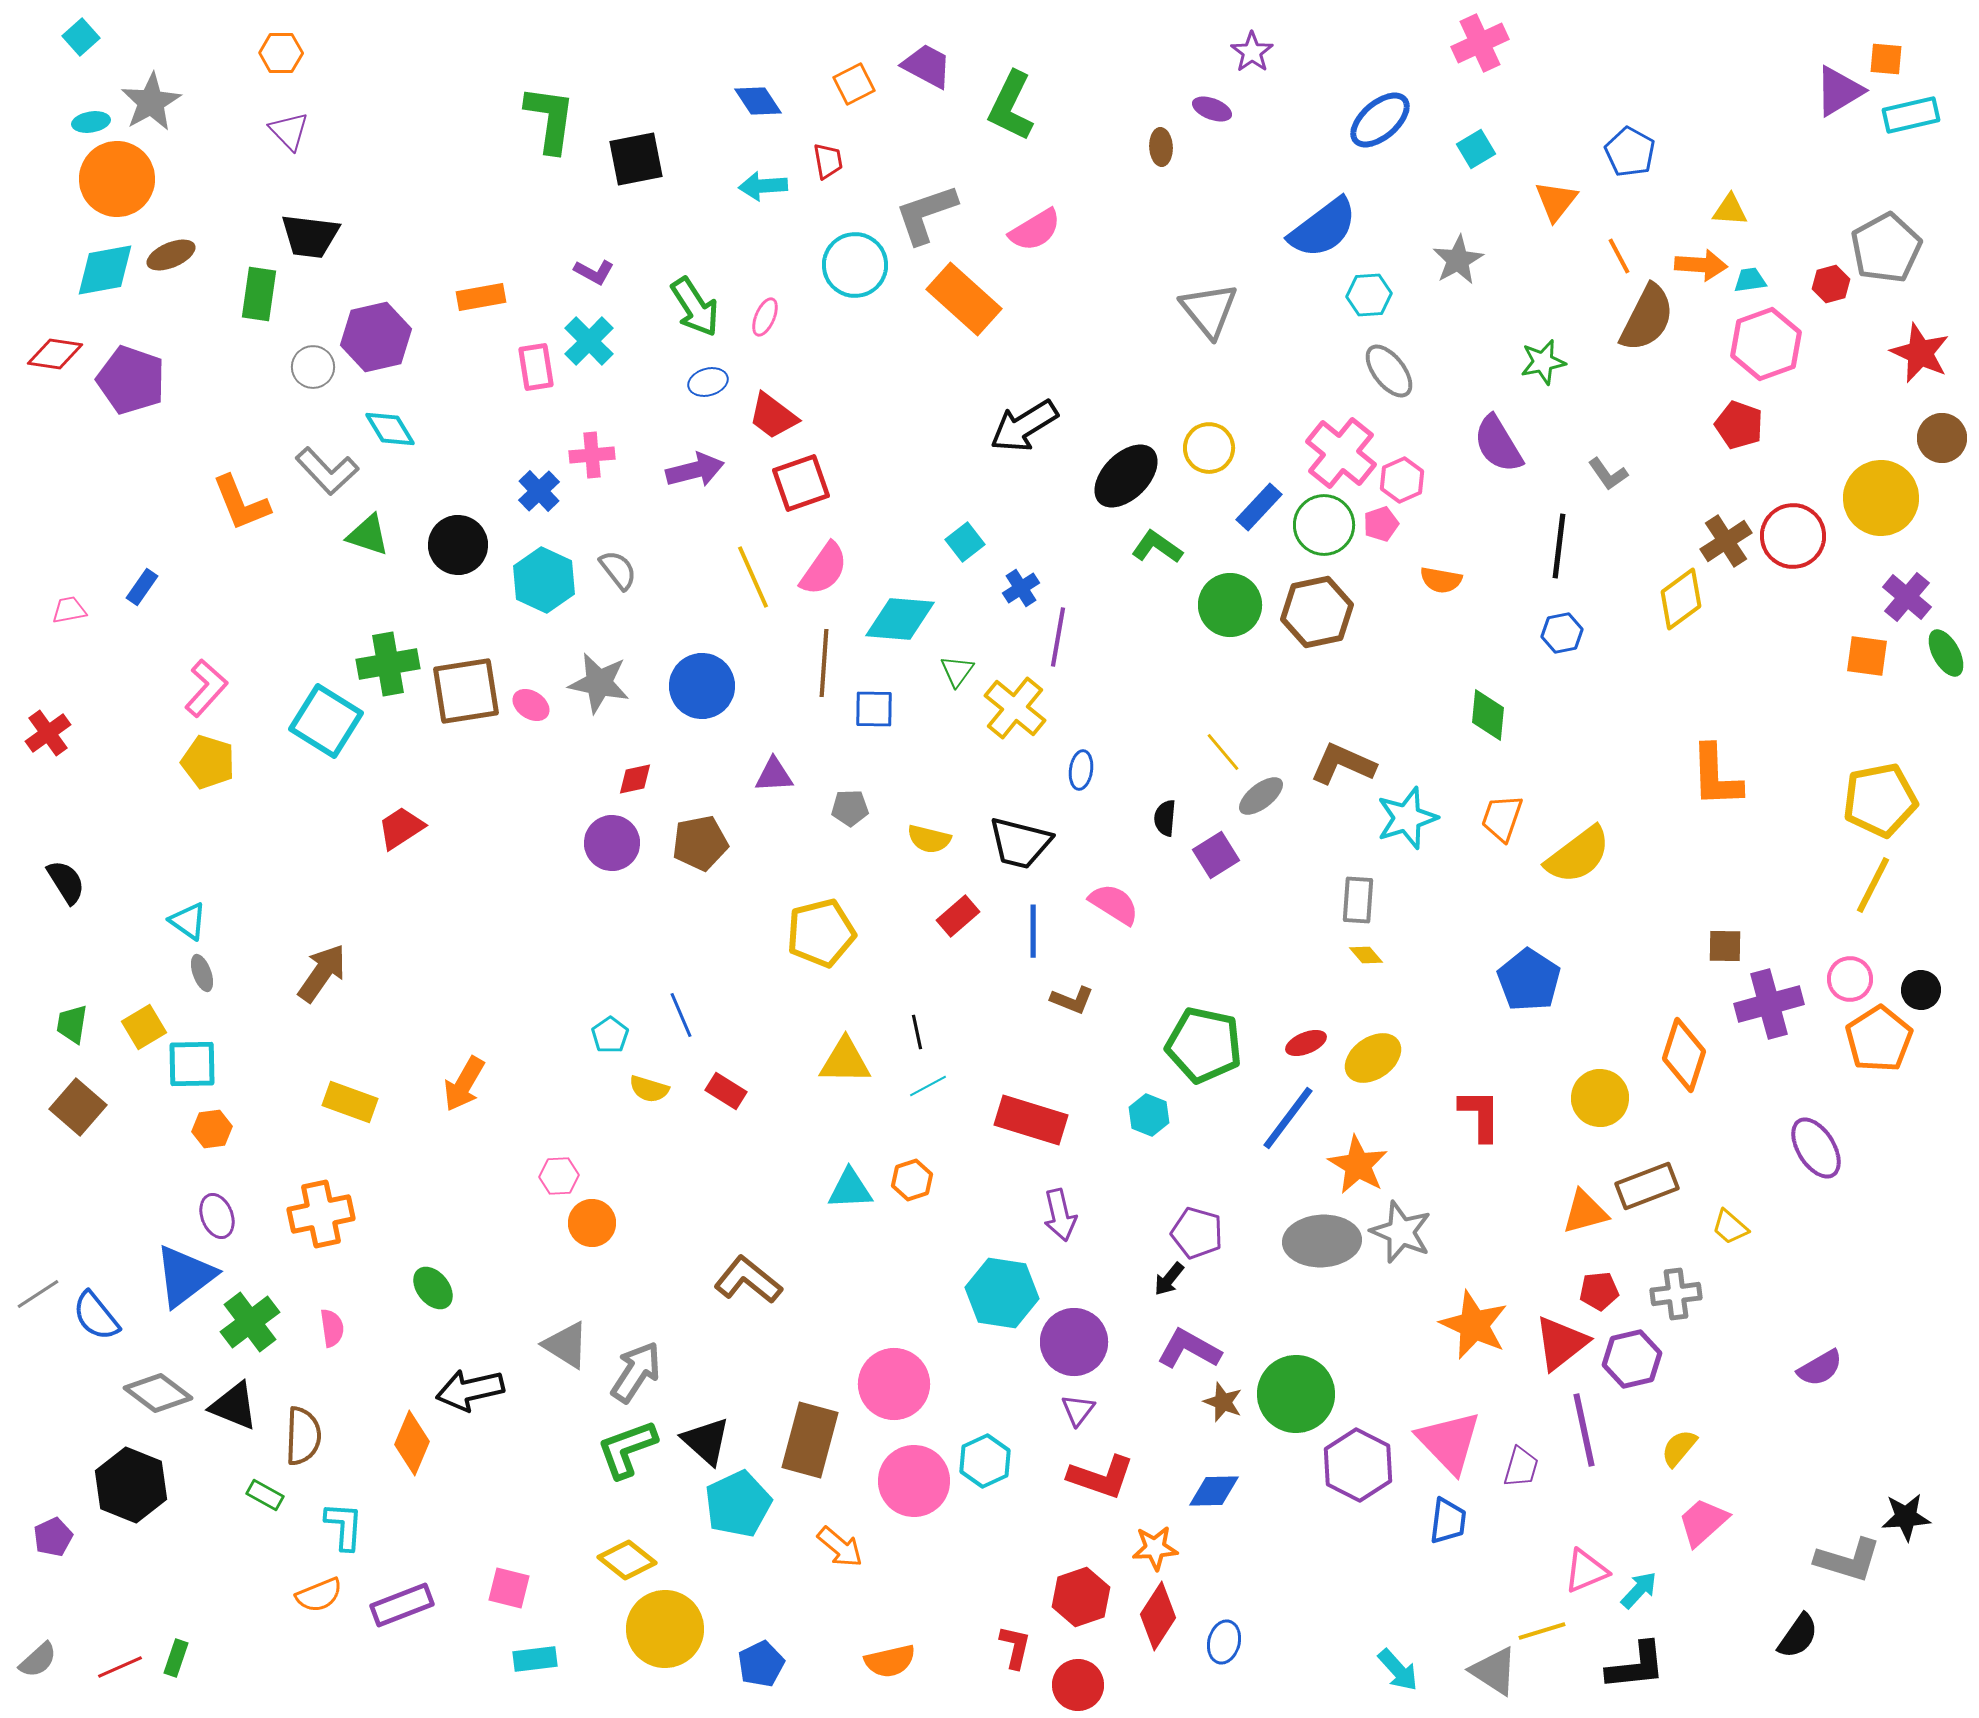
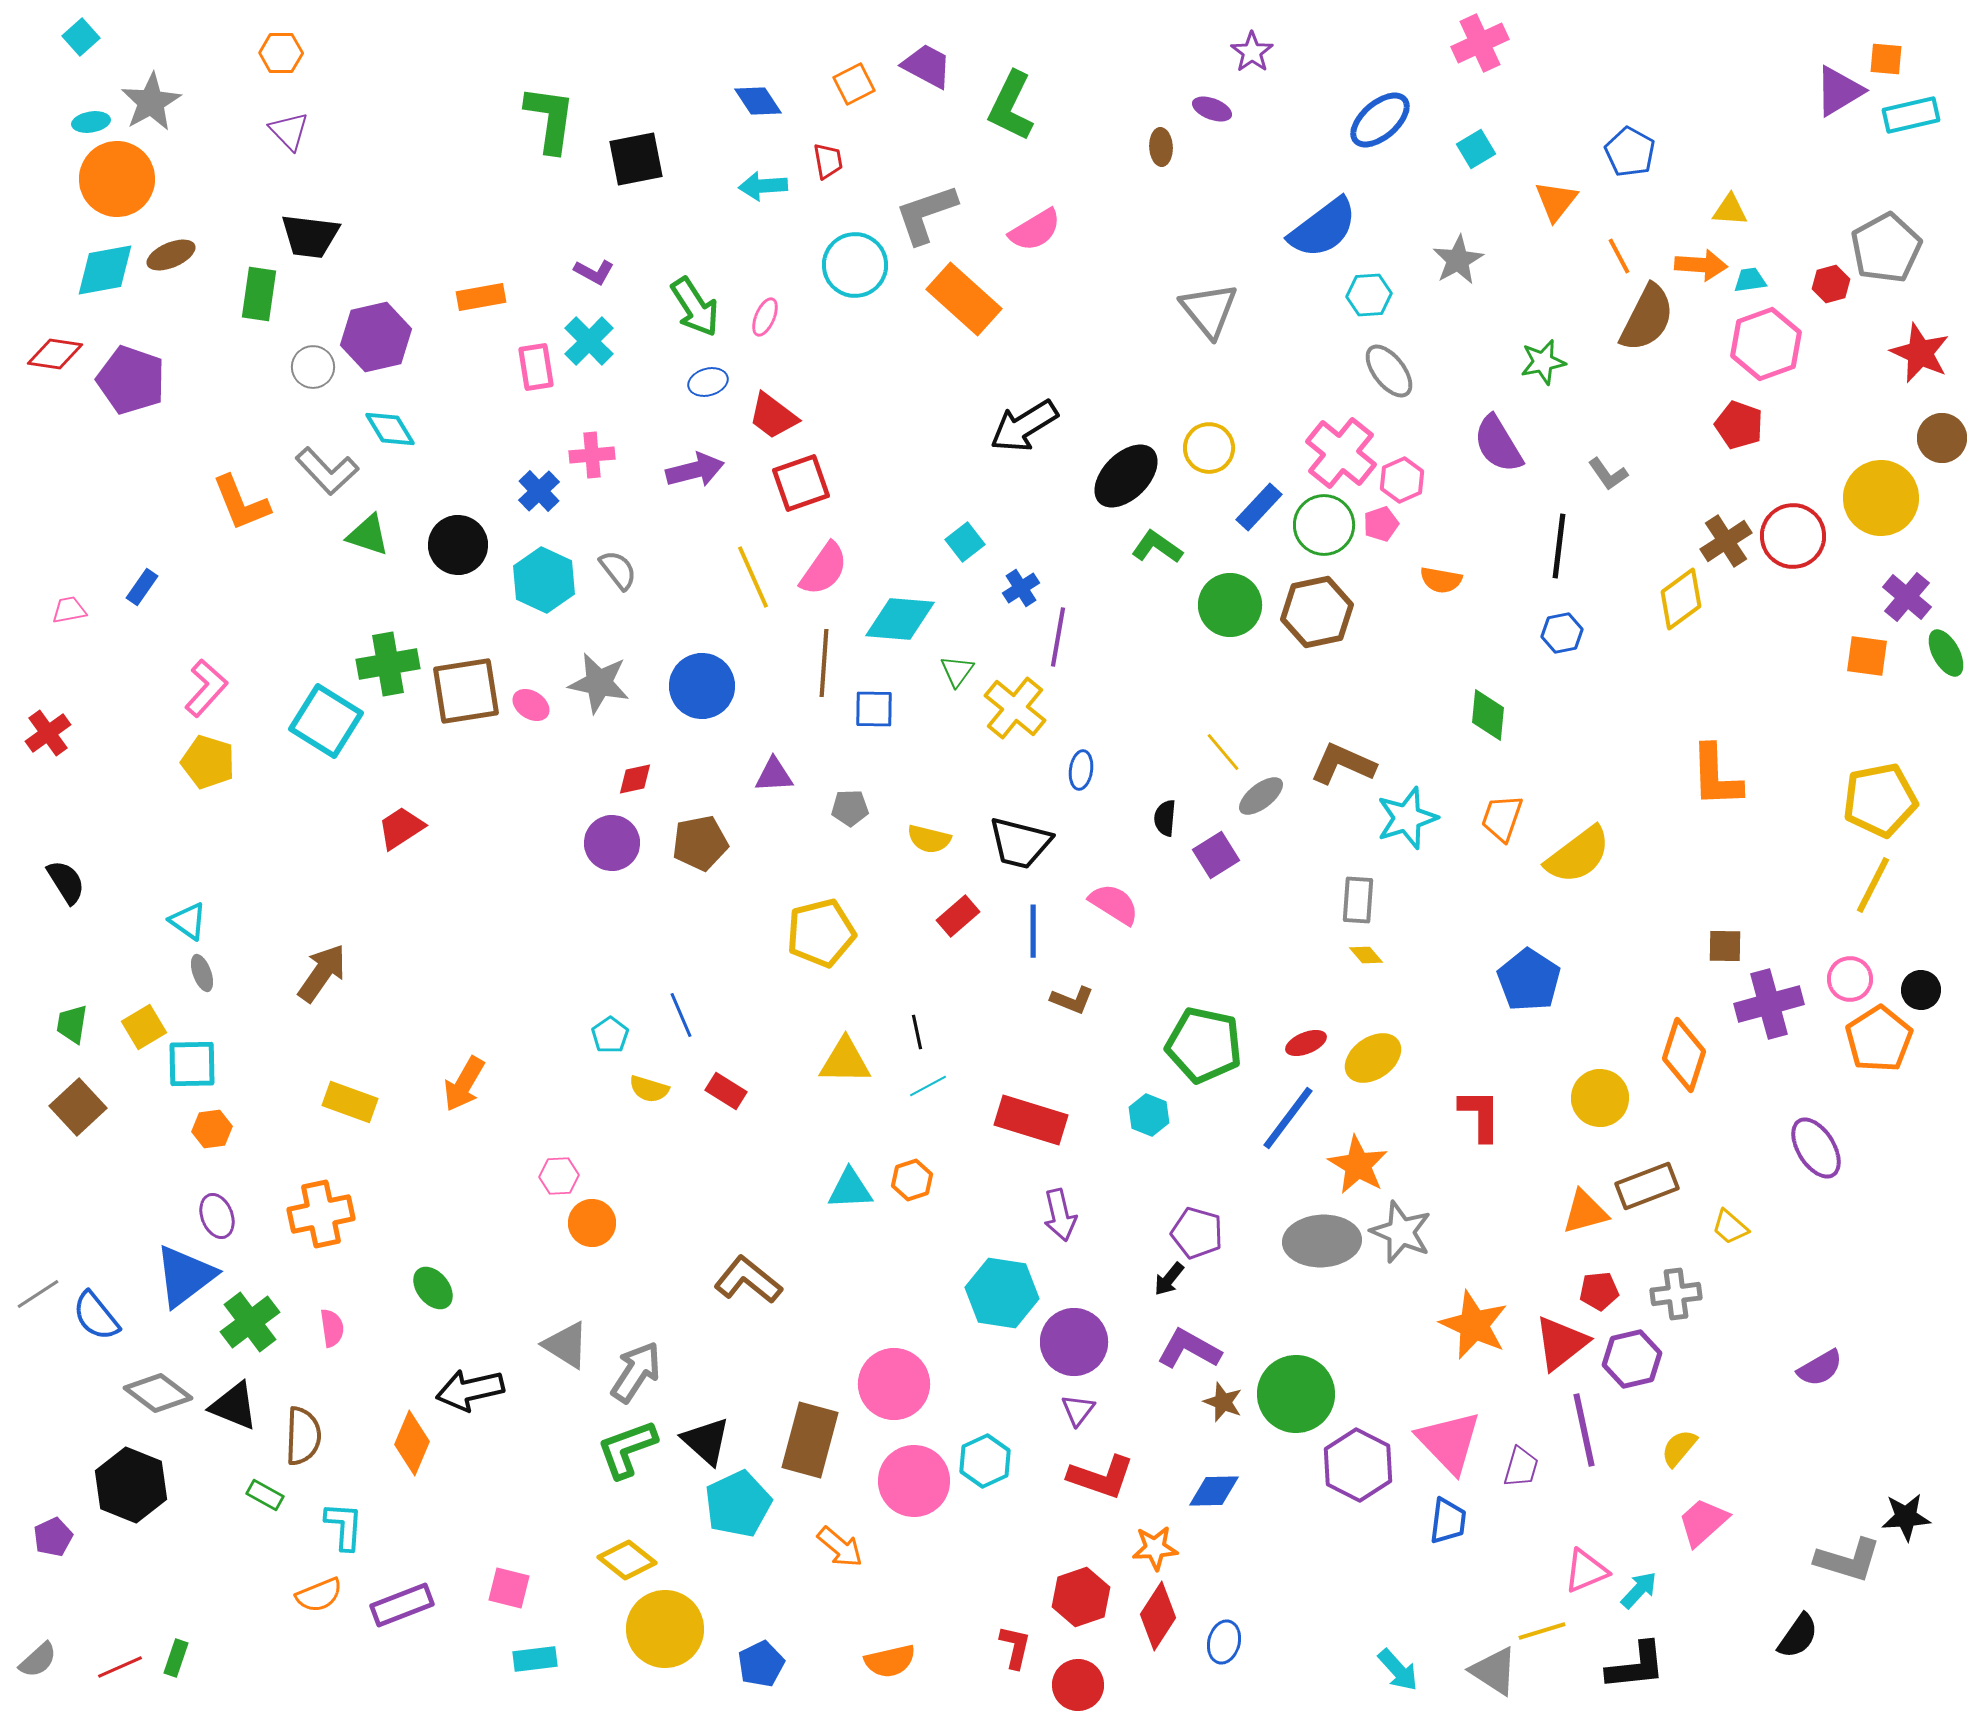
brown square at (78, 1107): rotated 6 degrees clockwise
